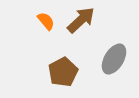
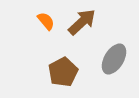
brown arrow: moved 1 px right, 2 px down
